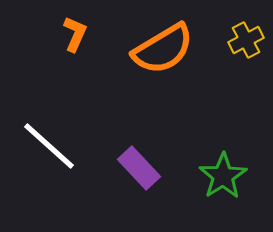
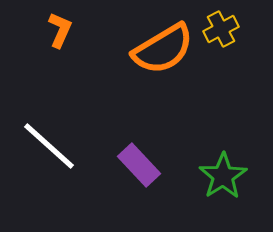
orange L-shape: moved 15 px left, 4 px up
yellow cross: moved 25 px left, 11 px up
purple rectangle: moved 3 px up
